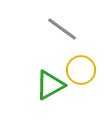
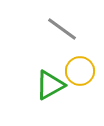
yellow circle: moved 1 px left, 1 px down
